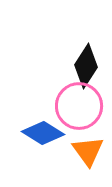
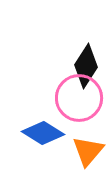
pink circle: moved 8 px up
orange triangle: rotated 16 degrees clockwise
